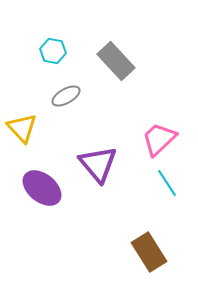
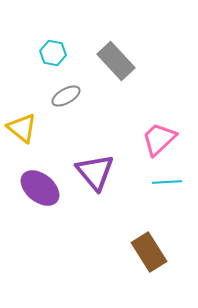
cyan hexagon: moved 2 px down
yellow triangle: rotated 8 degrees counterclockwise
purple triangle: moved 3 px left, 8 px down
cyan line: moved 1 px up; rotated 60 degrees counterclockwise
purple ellipse: moved 2 px left
